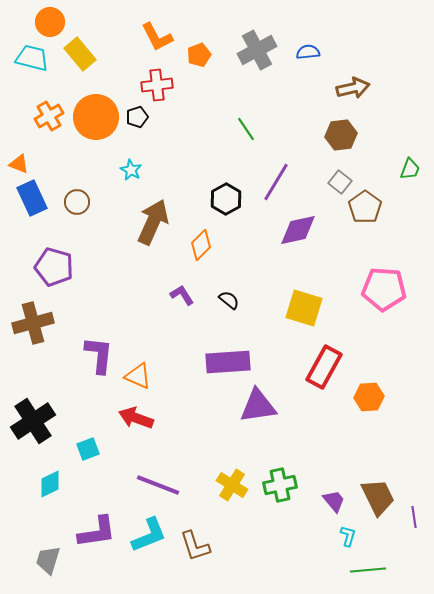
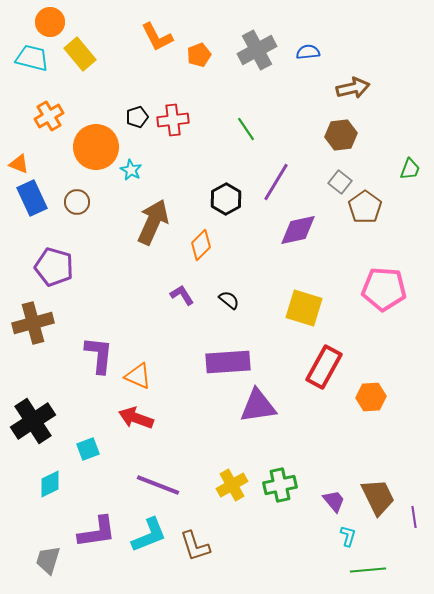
red cross at (157, 85): moved 16 px right, 35 px down
orange circle at (96, 117): moved 30 px down
orange hexagon at (369, 397): moved 2 px right
yellow cross at (232, 485): rotated 28 degrees clockwise
